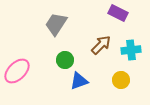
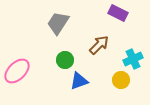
gray trapezoid: moved 2 px right, 1 px up
brown arrow: moved 2 px left
cyan cross: moved 2 px right, 9 px down; rotated 18 degrees counterclockwise
